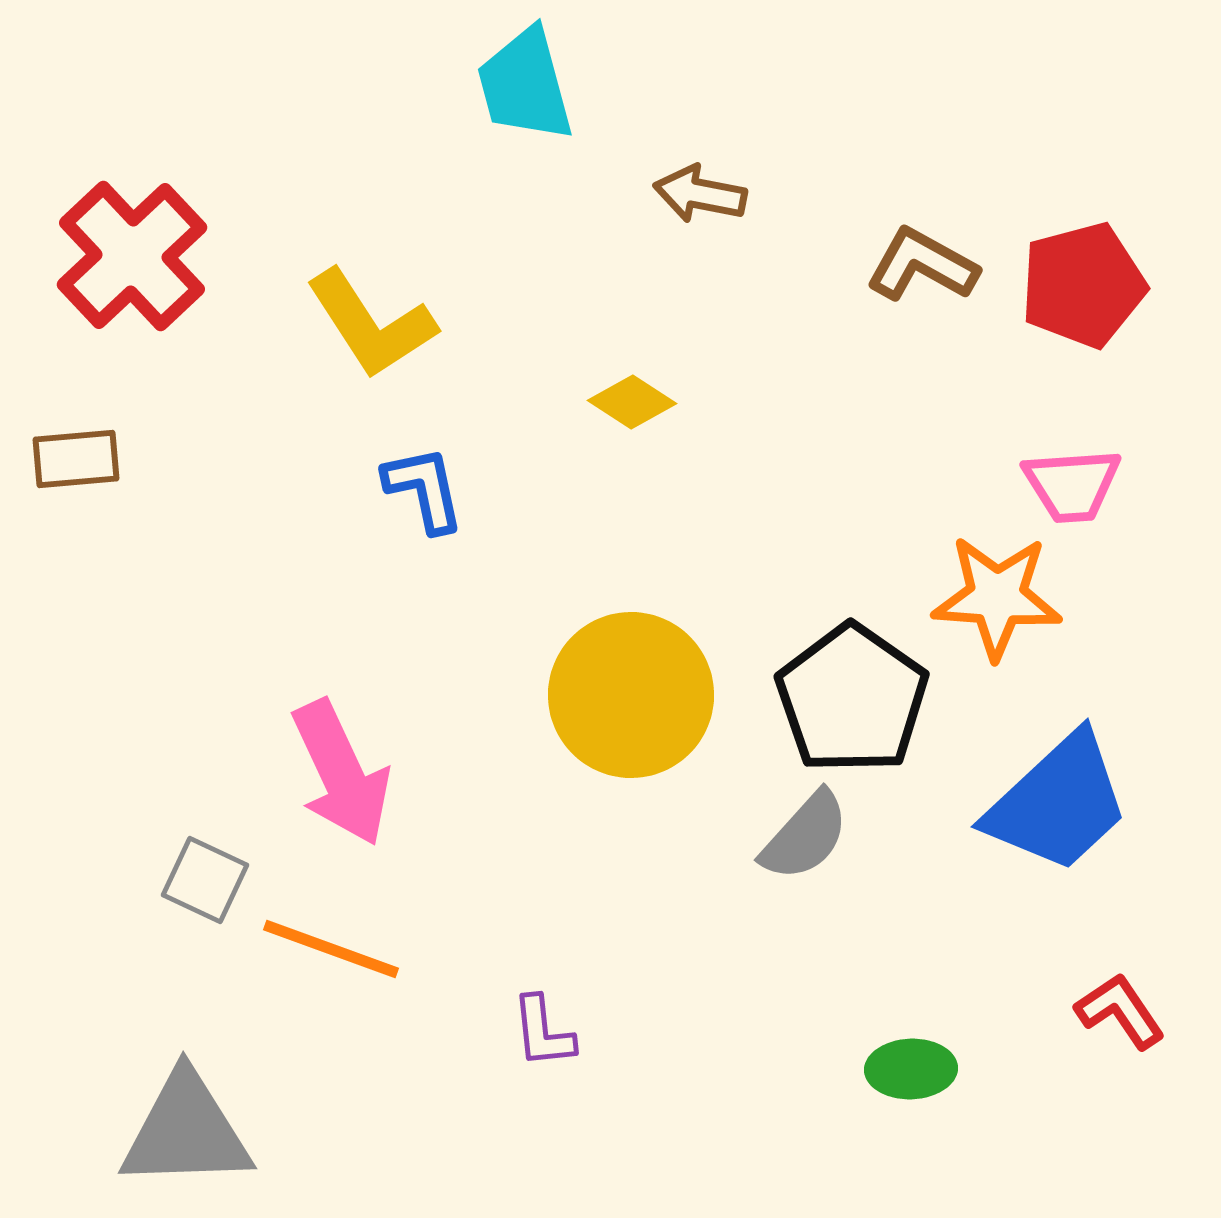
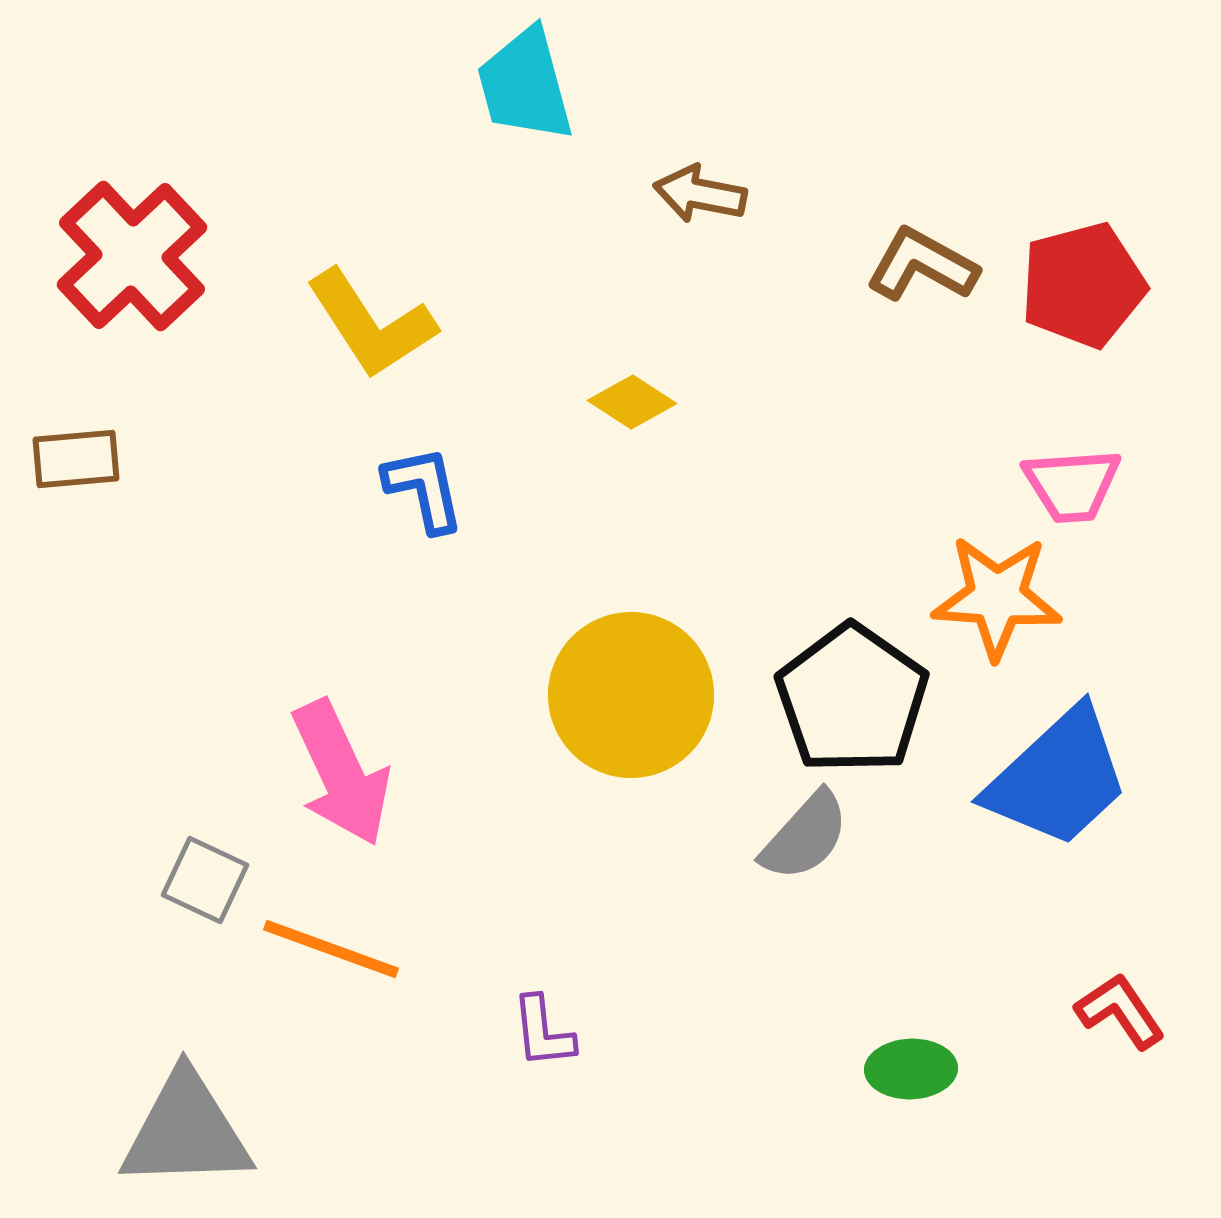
blue trapezoid: moved 25 px up
